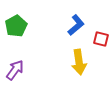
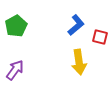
red square: moved 1 px left, 2 px up
